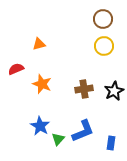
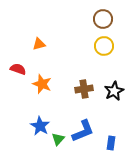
red semicircle: moved 2 px right; rotated 42 degrees clockwise
